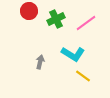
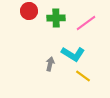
green cross: moved 1 px up; rotated 24 degrees clockwise
gray arrow: moved 10 px right, 2 px down
